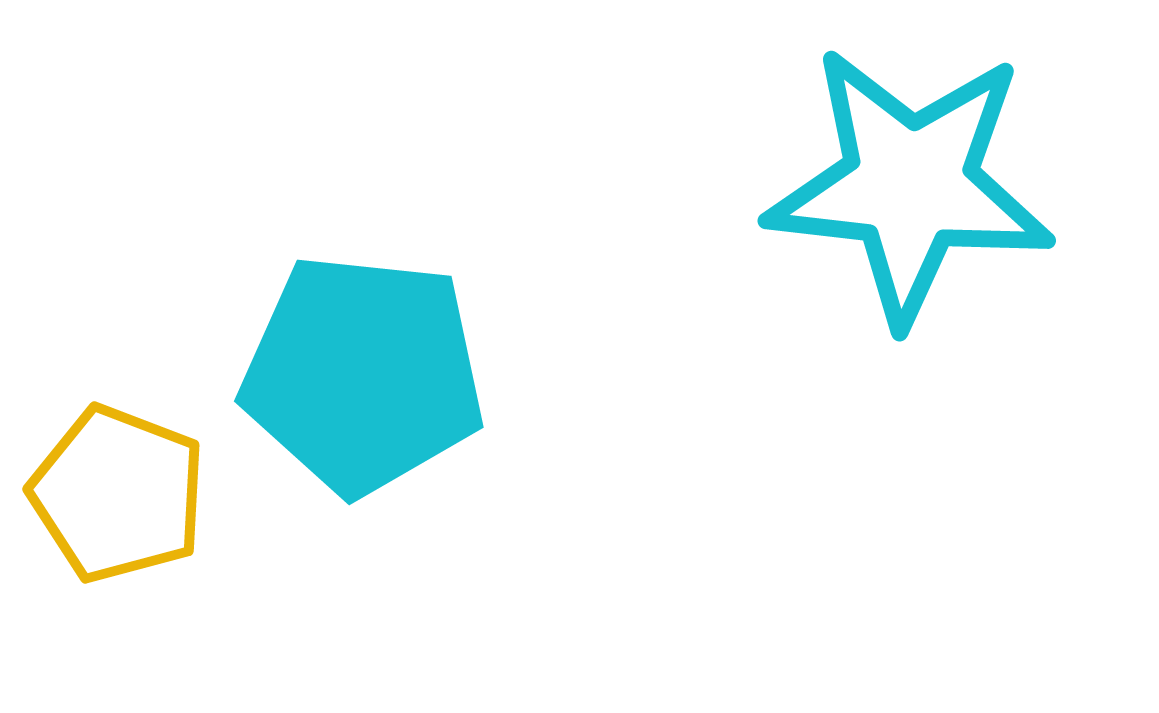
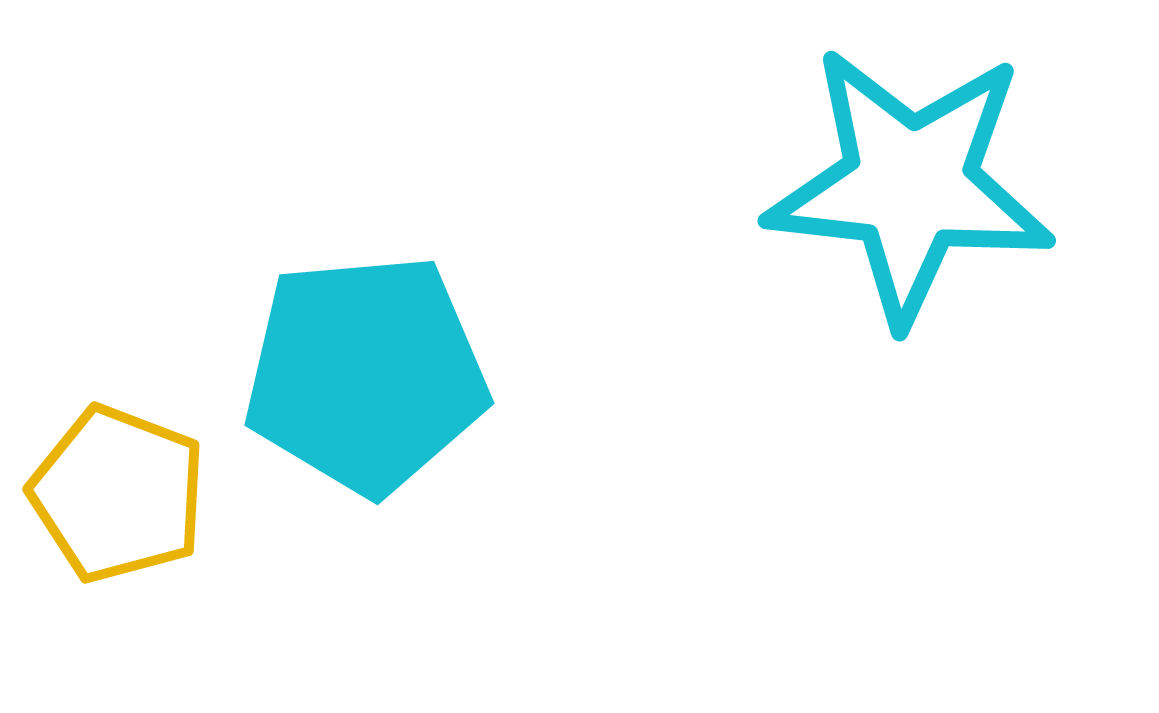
cyan pentagon: moved 3 px right; rotated 11 degrees counterclockwise
